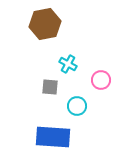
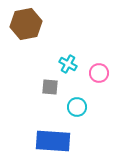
brown hexagon: moved 19 px left
pink circle: moved 2 px left, 7 px up
cyan circle: moved 1 px down
blue rectangle: moved 4 px down
